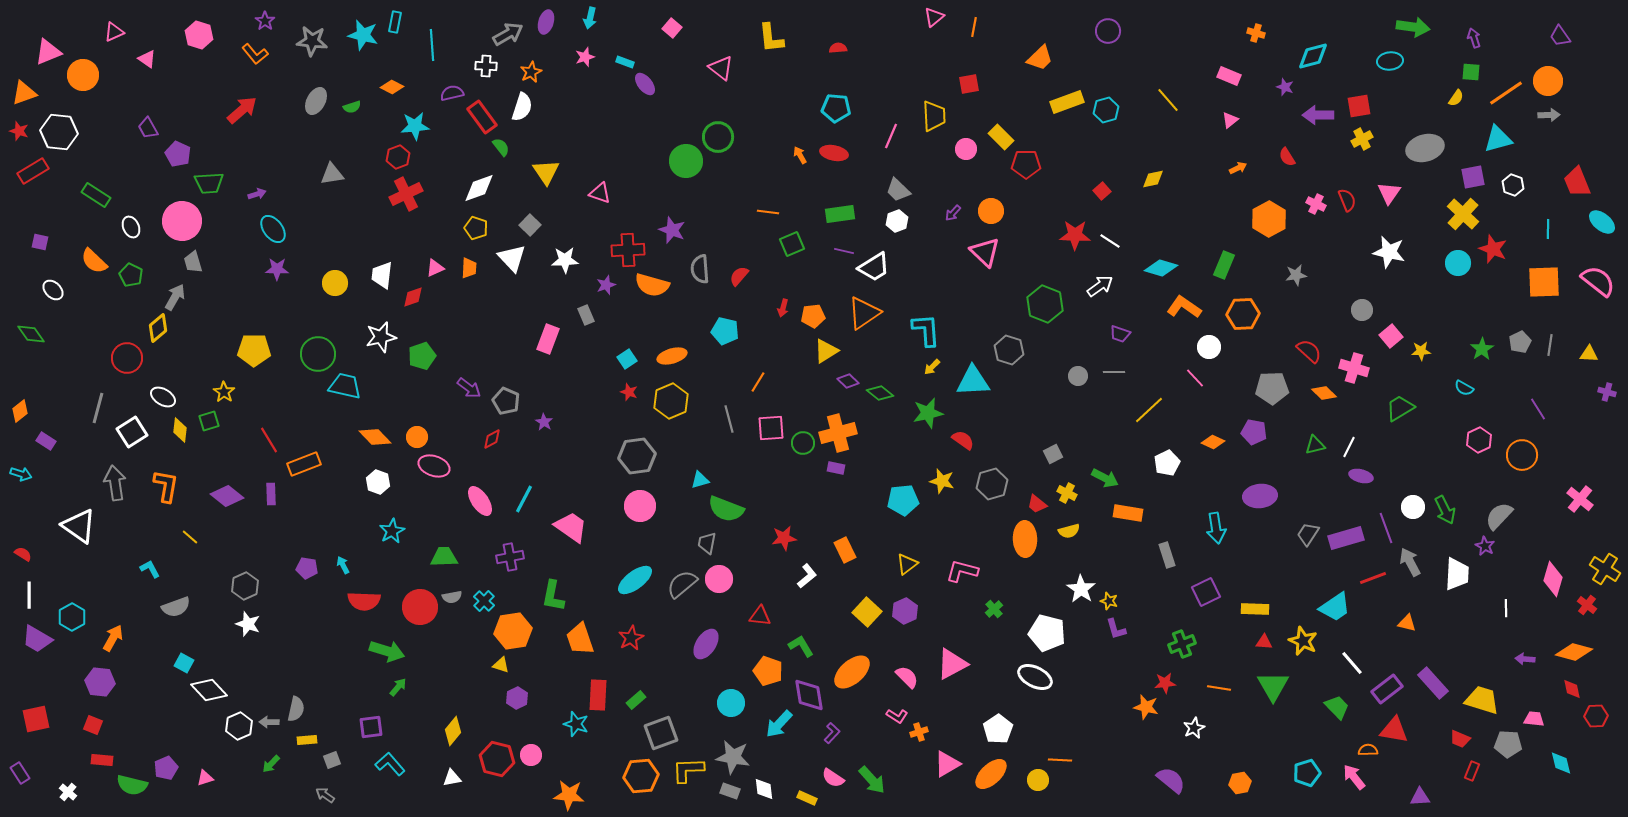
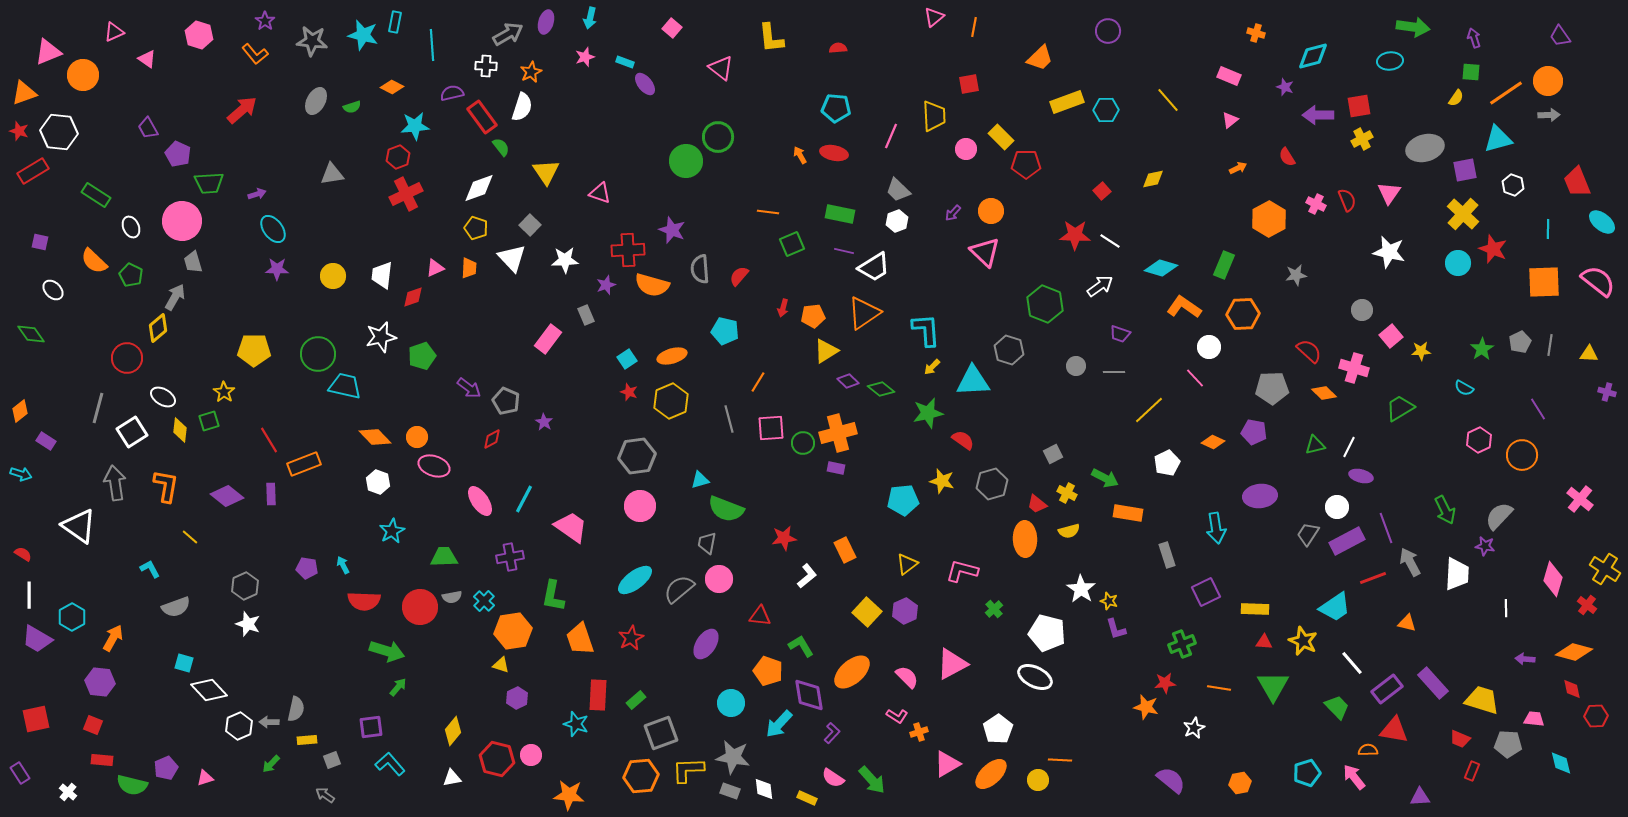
cyan hexagon at (1106, 110): rotated 15 degrees clockwise
purple square at (1473, 177): moved 8 px left, 7 px up
green rectangle at (840, 214): rotated 20 degrees clockwise
yellow circle at (335, 283): moved 2 px left, 7 px up
pink rectangle at (548, 339): rotated 16 degrees clockwise
gray circle at (1078, 376): moved 2 px left, 10 px up
green diamond at (880, 393): moved 1 px right, 4 px up
white circle at (1413, 507): moved 76 px left
purple rectangle at (1346, 538): moved 1 px right, 3 px down; rotated 12 degrees counterclockwise
purple star at (1485, 546): rotated 18 degrees counterclockwise
gray semicircle at (682, 584): moved 3 px left, 5 px down
cyan square at (184, 663): rotated 12 degrees counterclockwise
